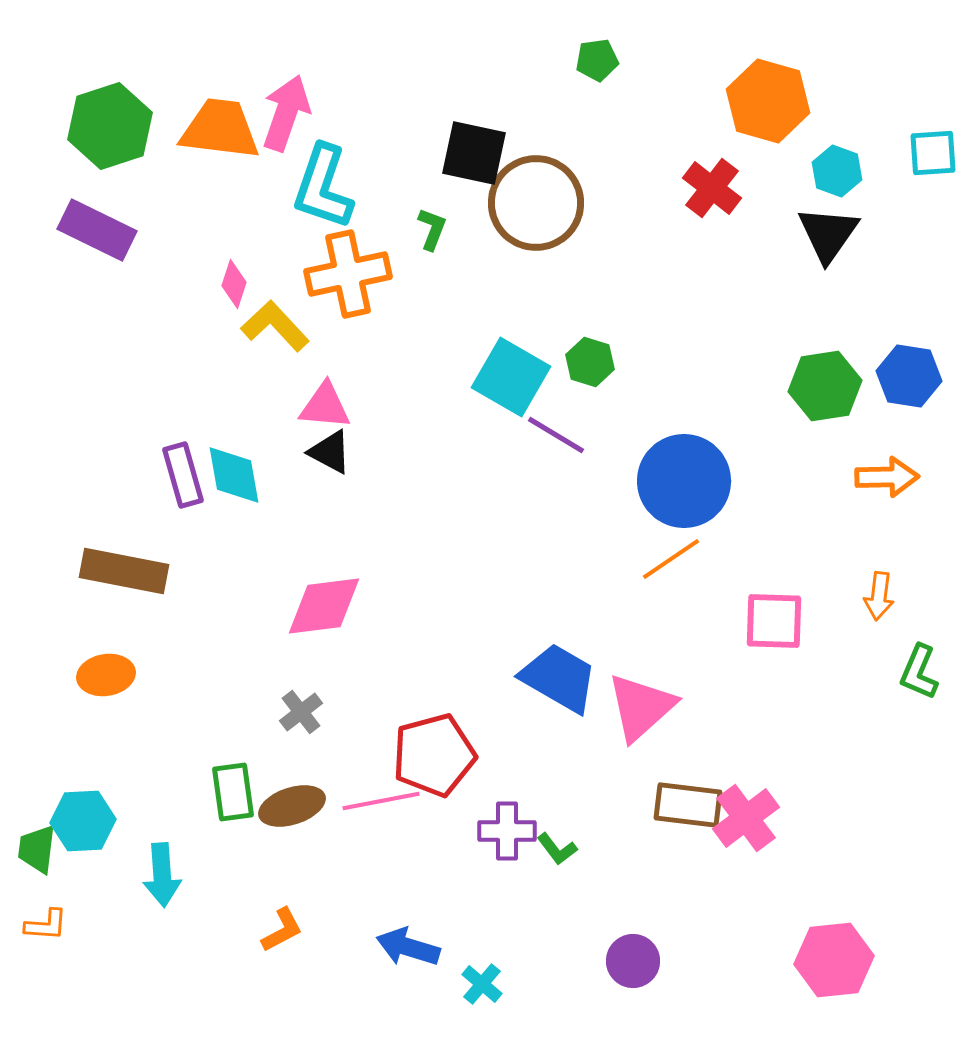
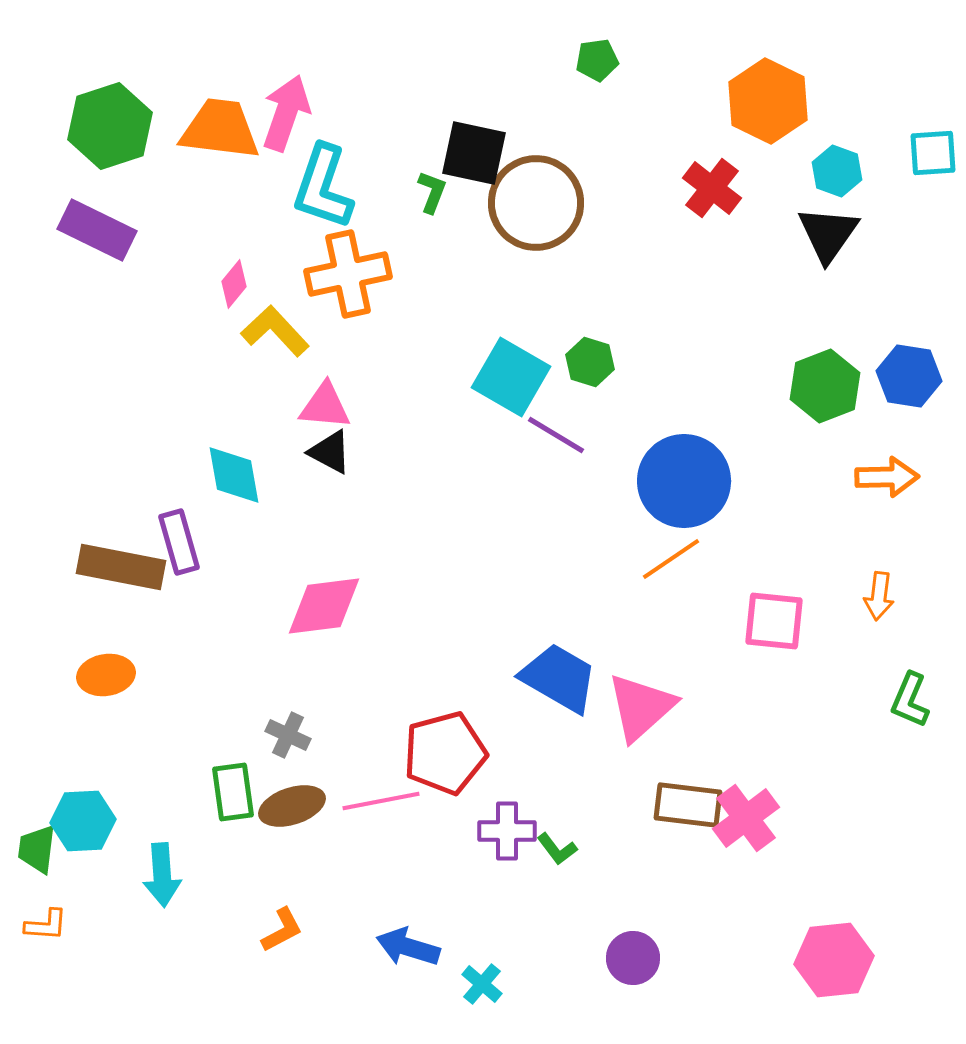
orange hexagon at (768, 101): rotated 10 degrees clockwise
green L-shape at (432, 229): moved 37 px up
pink diamond at (234, 284): rotated 21 degrees clockwise
yellow L-shape at (275, 326): moved 5 px down
green hexagon at (825, 386): rotated 12 degrees counterclockwise
purple rectangle at (183, 475): moved 4 px left, 67 px down
brown rectangle at (124, 571): moved 3 px left, 4 px up
pink square at (774, 621): rotated 4 degrees clockwise
green L-shape at (919, 672): moved 9 px left, 28 px down
gray cross at (301, 712): moved 13 px left, 23 px down; rotated 27 degrees counterclockwise
red pentagon at (434, 755): moved 11 px right, 2 px up
purple circle at (633, 961): moved 3 px up
